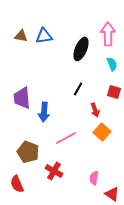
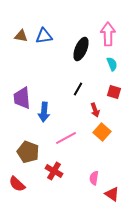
red semicircle: rotated 24 degrees counterclockwise
